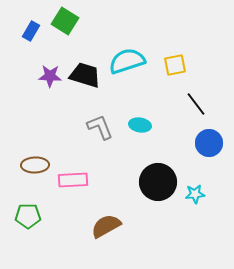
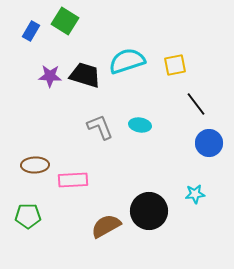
black circle: moved 9 px left, 29 px down
